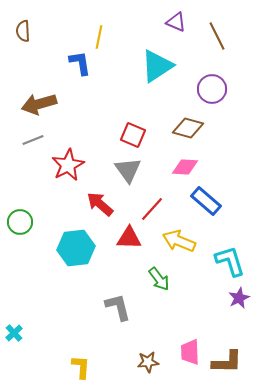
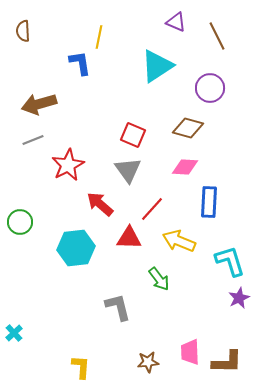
purple circle: moved 2 px left, 1 px up
blue rectangle: moved 3 px right, 1 px down; rotated 52 degrees clockwise
